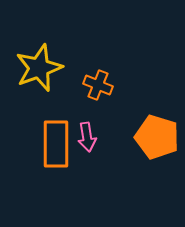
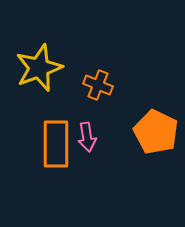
orange pentagon: moved 1 px left, 5 px up; rotated 9 degrees clockwise
